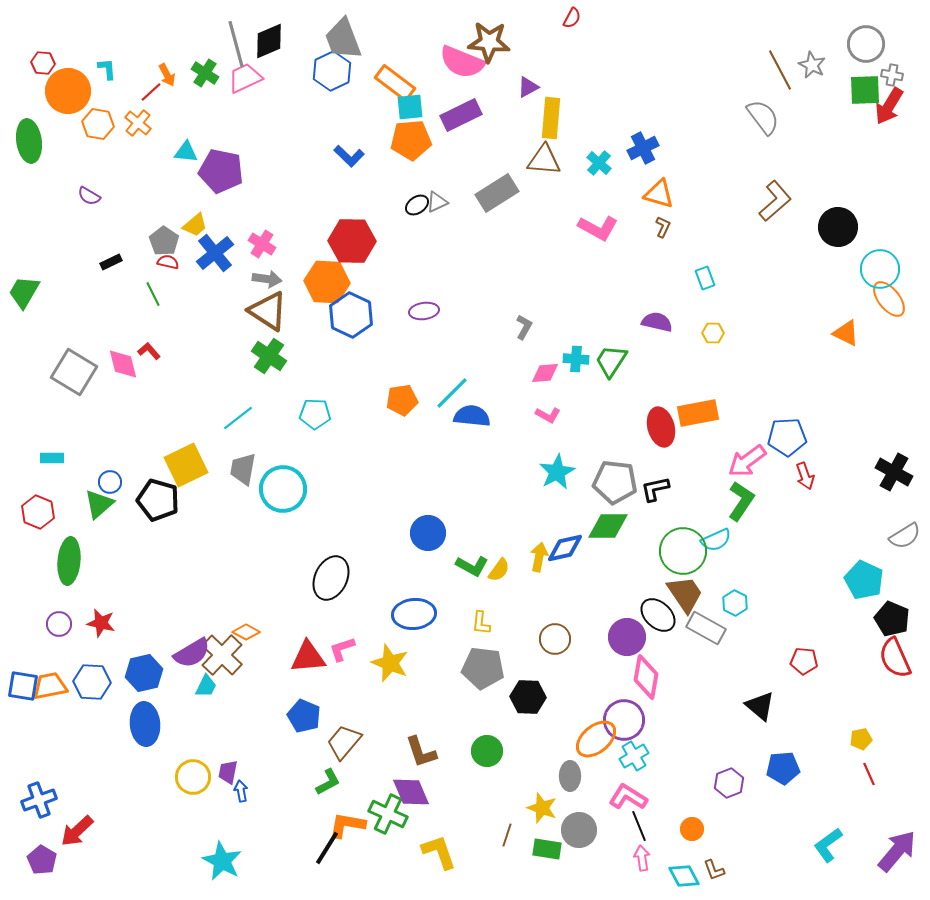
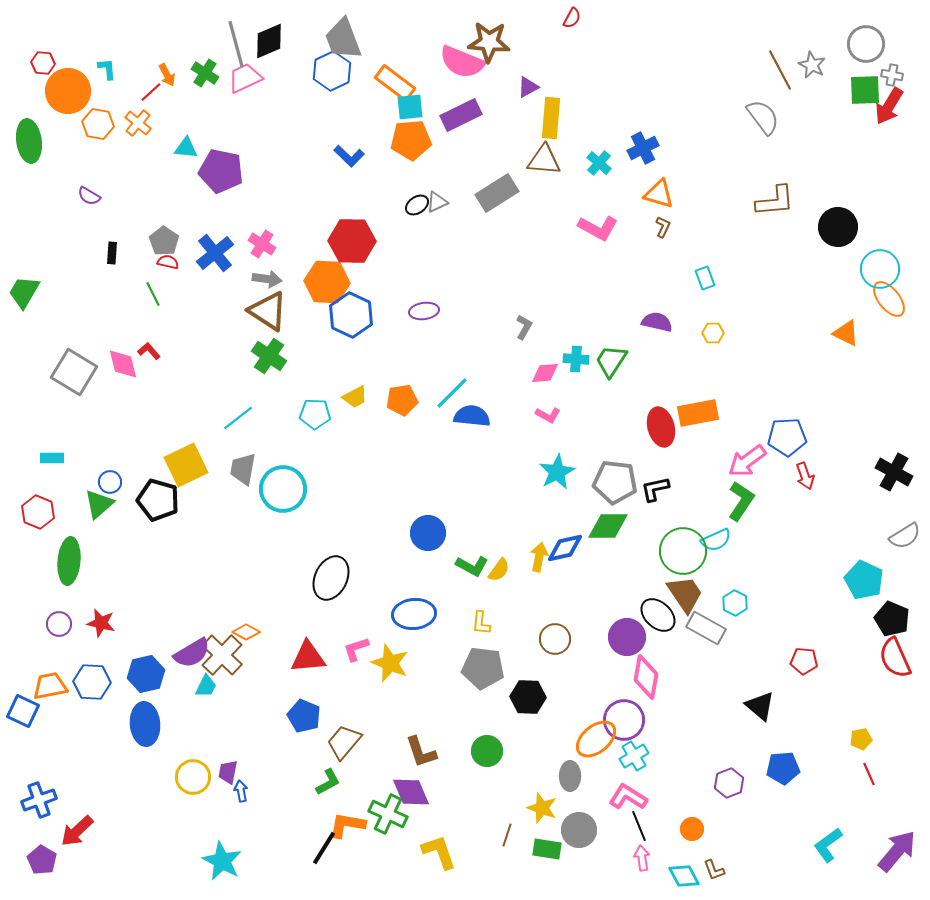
cyan triangle at (186, 152): moved 4 px up
brown L-shape at (775, 201): rotated 36 degrees clockwise
yellow trapezoid at (195, 225): moved 160 px right, 172 px down; rotated 12 degrees clockwise
black rectangle at (111, 262): moved 1 px right, 9 px up; rotated 60 degrees counterclockwise
pink L-shape at (342, 649): moved 14 px right
blue hexagon at (144, 673): moved 2 px right, 1 px down
blue square at (23, 686): moved 25 px down; rotated 16 degrees clockwise
black line at (327, 848): moved 3 px left
